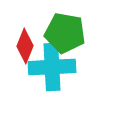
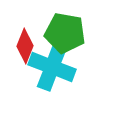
cyan cross: rotated 24 degrees clockwise
